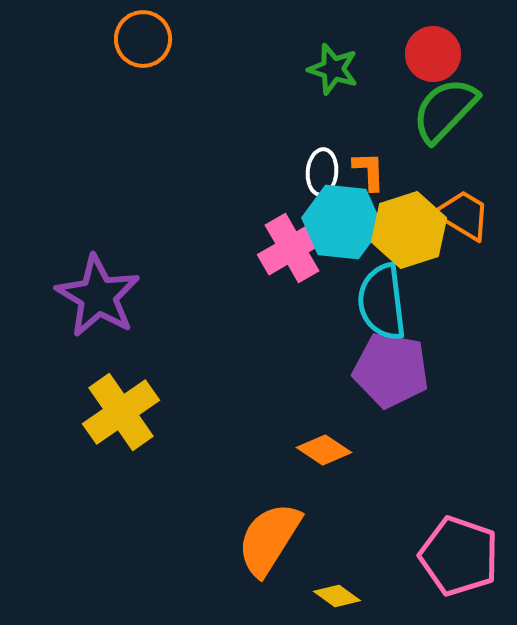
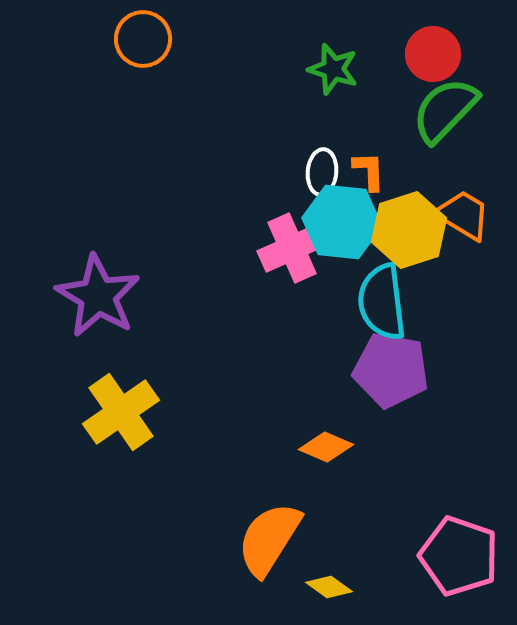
pink cross: rotated 6 degrees clockwise
orange diamond: moved 2 px right, 3 px up; rotated 10 degrees counterclockwise
yellow diamond: moved 8 px left, 9 px up
